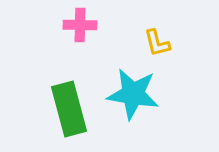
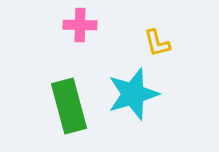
cyan star: rotated 26 degrees counterclockwise
green rectangle: moved 3 px up
